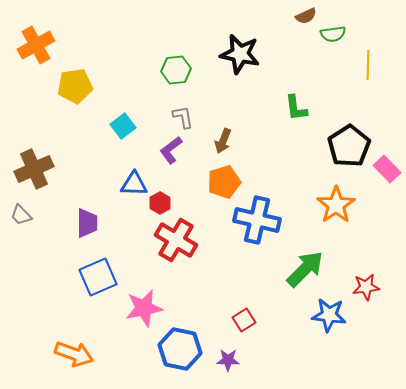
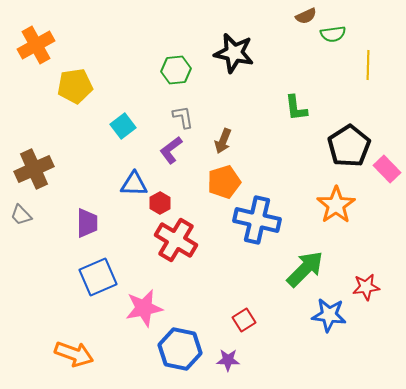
black star: moved 6 px left, 1 px up
